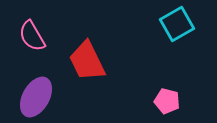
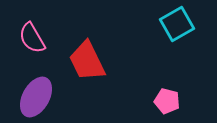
pink semicircle: moved 2 px down
